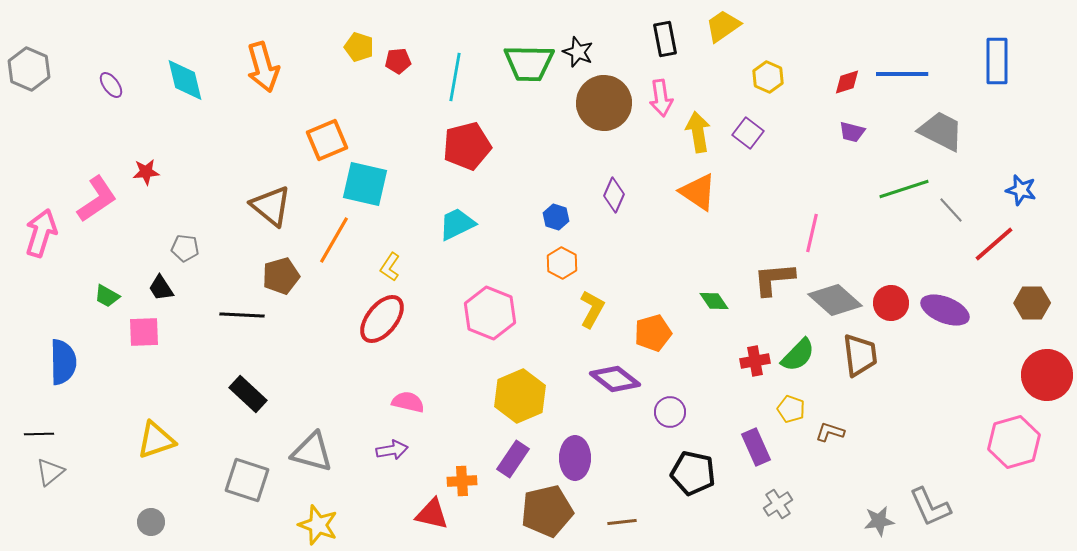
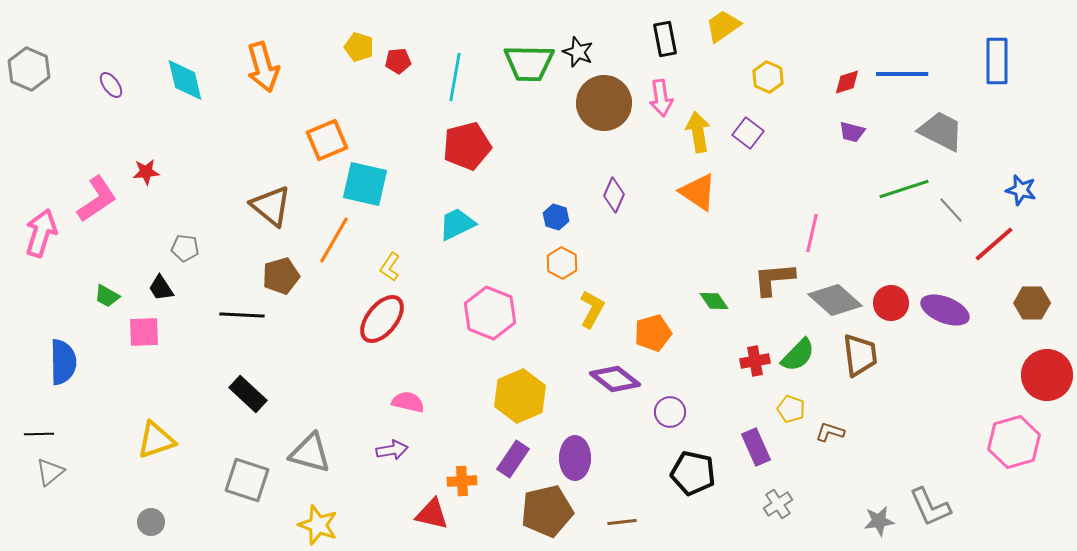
gray triangle at (312, 452): moved 2 px left, 1 px down
